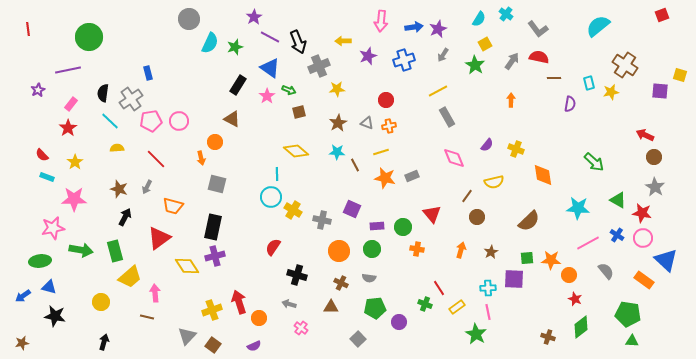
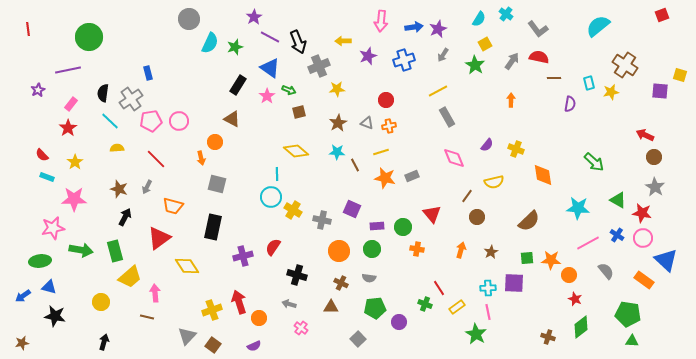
purple cross at (215, 256): moved 28 px right
purple square at (514, 279): moved 4 px down
